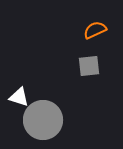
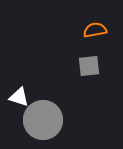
orange semicircle: rotated 15 degrees clockwise
